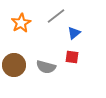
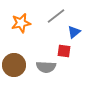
orange star: rotated 18 degrees clockwise
blue triangle: moved 1 px up
red square: moved 8 px left, 6 px up
gray semicircle: rotated 12 degrees counterclockwise
